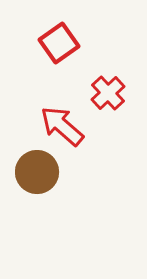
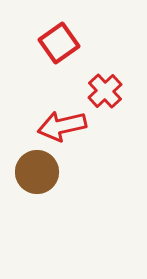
red cross: moved 3 px left, 2 px up
red arrow: rotated 54 degrees counterclockwise
